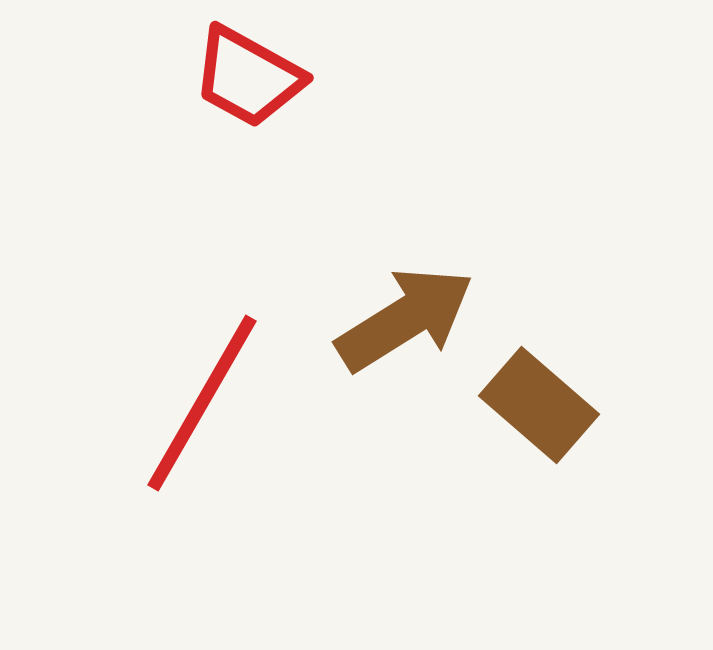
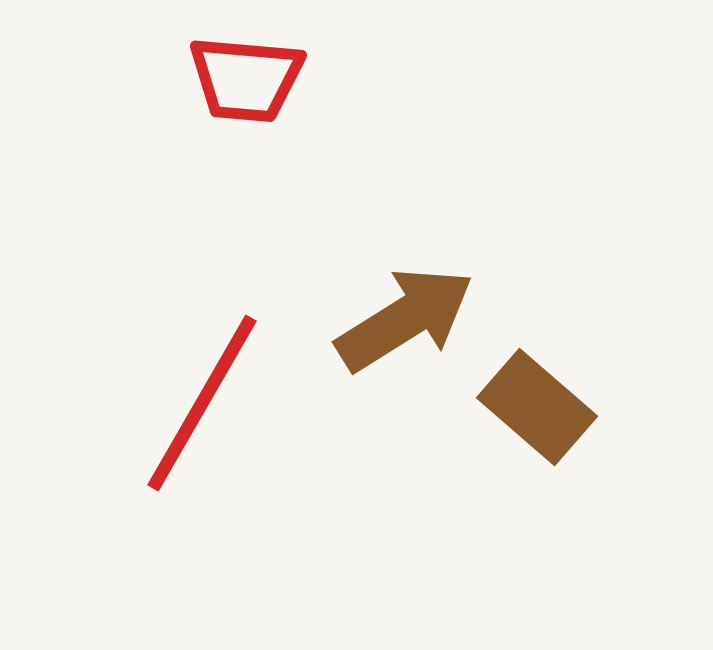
red trapezoid: moved 2 px left, 2 px down; rotated 24 degrees counterclockwise
brown rectangle: moved 2 px left, 2 px down
